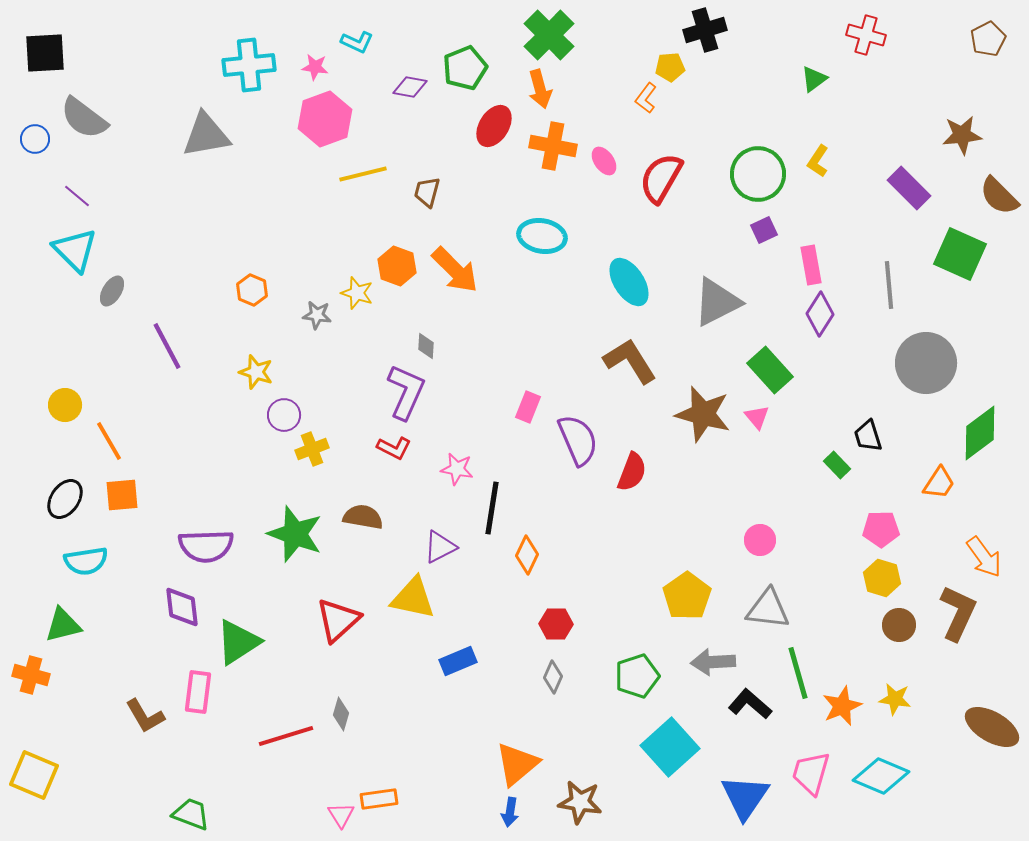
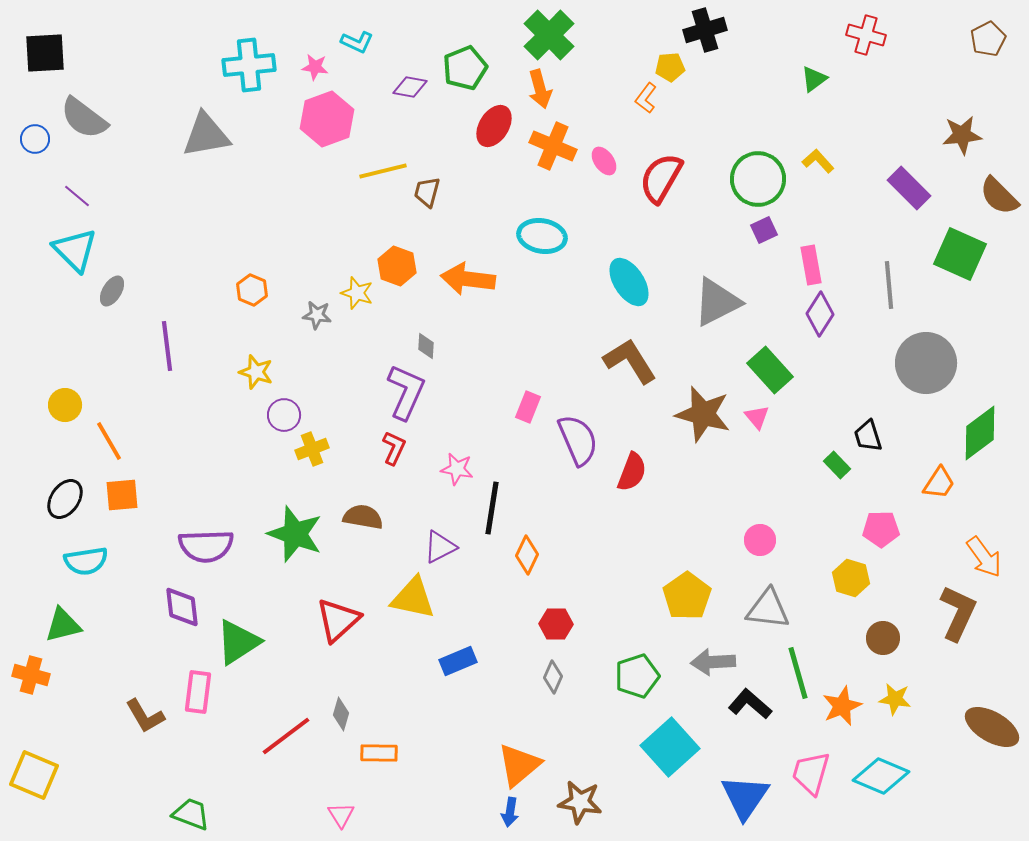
pink hexagon at (325, 119): moved 2 px right
orange cross at (553, 146): rotated 12 degrees clockwise
yellow L-shape at (818, 161): rotated 104 degrees clockwise
yellow line at (363, 174): moved 20 px right, 3 px up
green circle at (758, 174): moved 5 px down
orange arrow at (455, 270): moved 13 px right, 9 px down; rotated 142 degrees clockwise
purple line at (167, 346): rotated 21 degrees clockwise
red L-shape at (394, 448): rotated 92 degrees counterclockwise
yellow hexagon at (882, 578): moved 31 px left
brown circle at (899, 625): moved 16 px left, 13 px down
red line at (286, 736): rotated 20 degrees counterclockwise
orange triangle at (517, 764): moved 2 px right, 1 px down
orange rectangle at (379, 799): moved 46 px up; rotated 9 degrees clockwise
